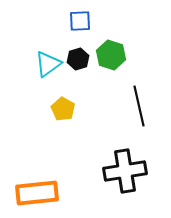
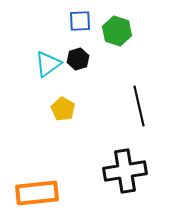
green hexagon: moved 6 px right, 24 px up
